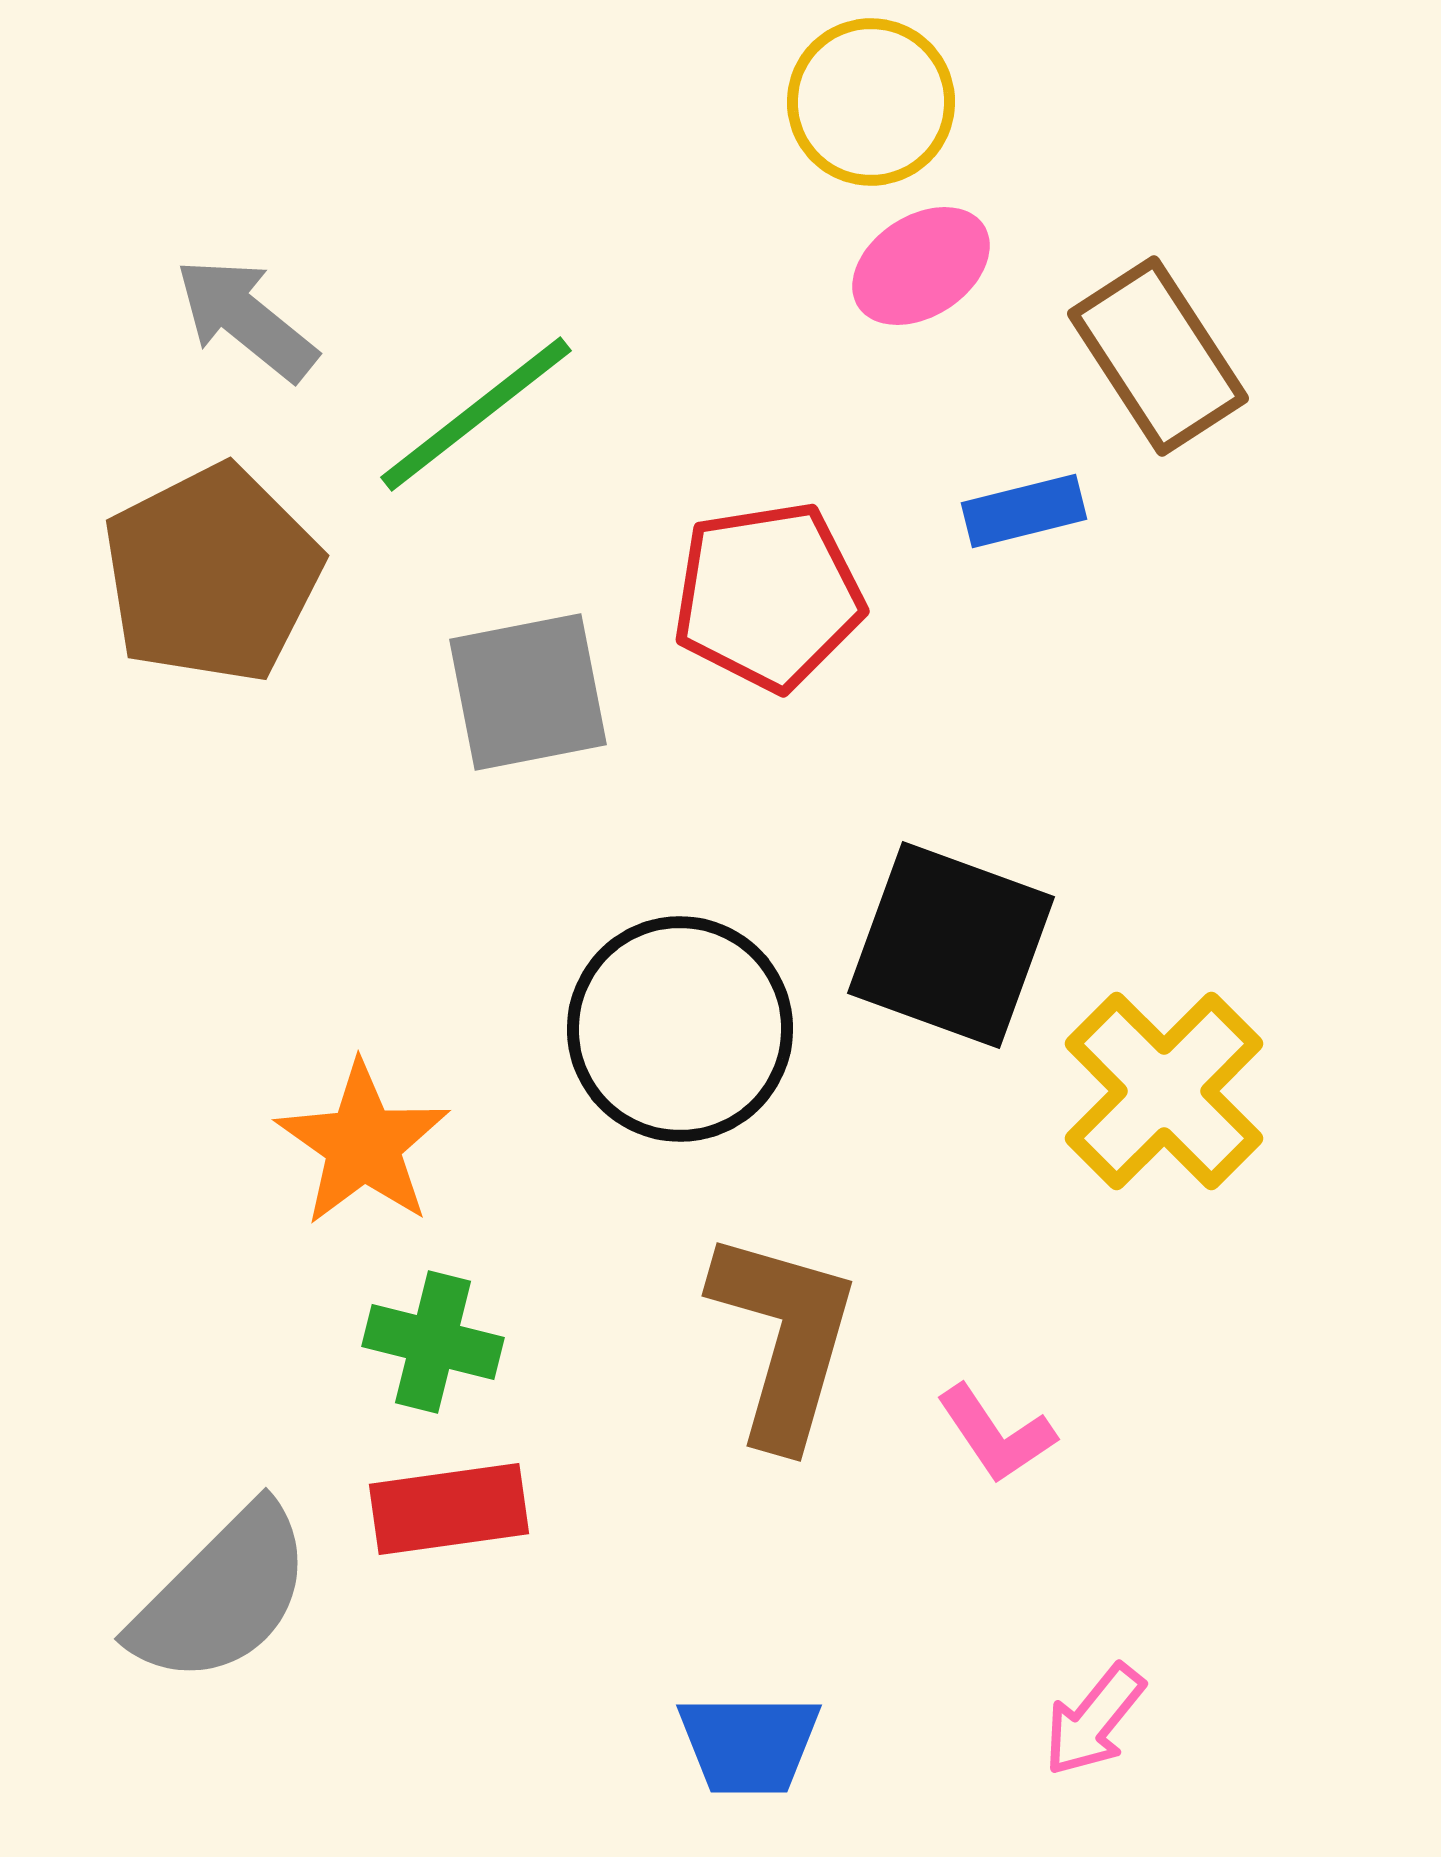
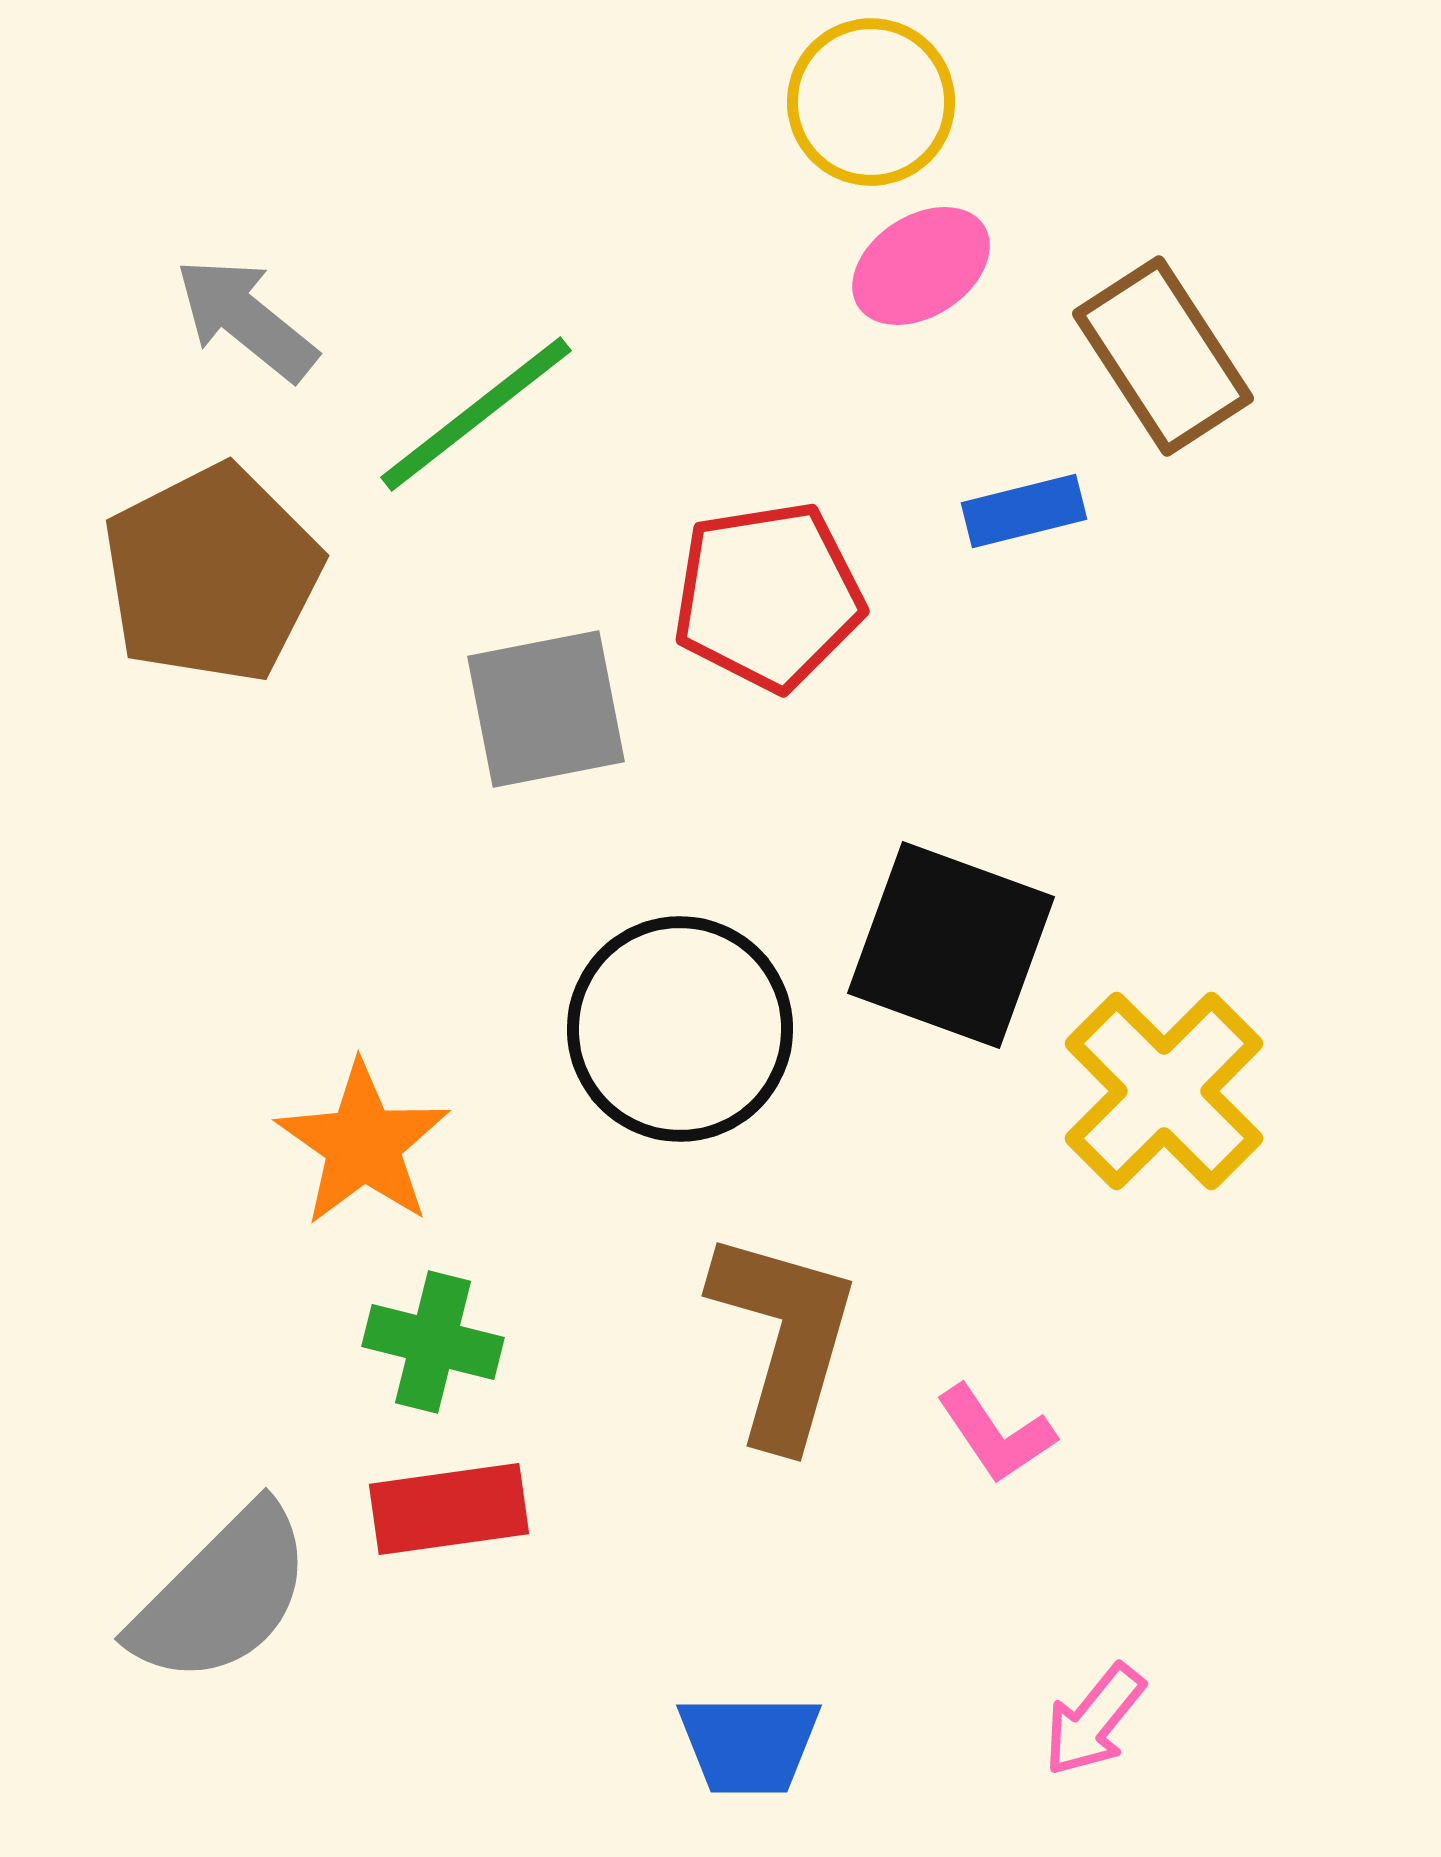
brown rectangle: moved 5 px right
gray square: moved 18 px right, 17 px down
